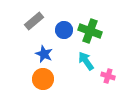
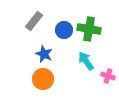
gray rectangle: rotated 12 degrees counterclockwise
green cross: moved 1 px left, 2 px up; rotated 10 degrees counterclockwise
